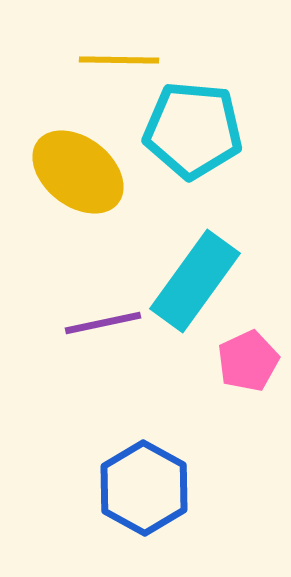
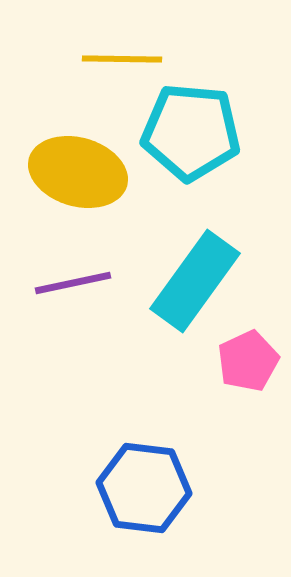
yellow line: moved 3 px right, 1 px up
cyan pentagon: moved 2 px left, 2 px down
yellow ellipse: rotated 22 degrees counterclockwise
purple line: moved 30 px left, 40 px up
blue hexagon: rotated 22 degrees counterclockwise
